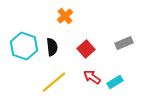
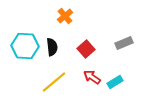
cyan hexagon: moved 1 px right; rotated 16 degrees counterclockwise
